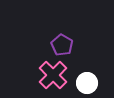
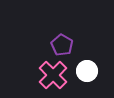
white circle: moved 12 px up
